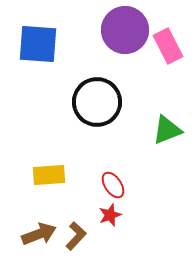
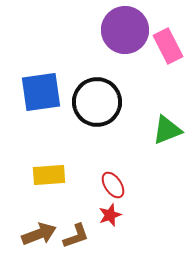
blue square: moved 3 px right, 48 px down; rotated 12 degrees counterclockwise
brown L-shape: rotated 28 degrees clockwise
